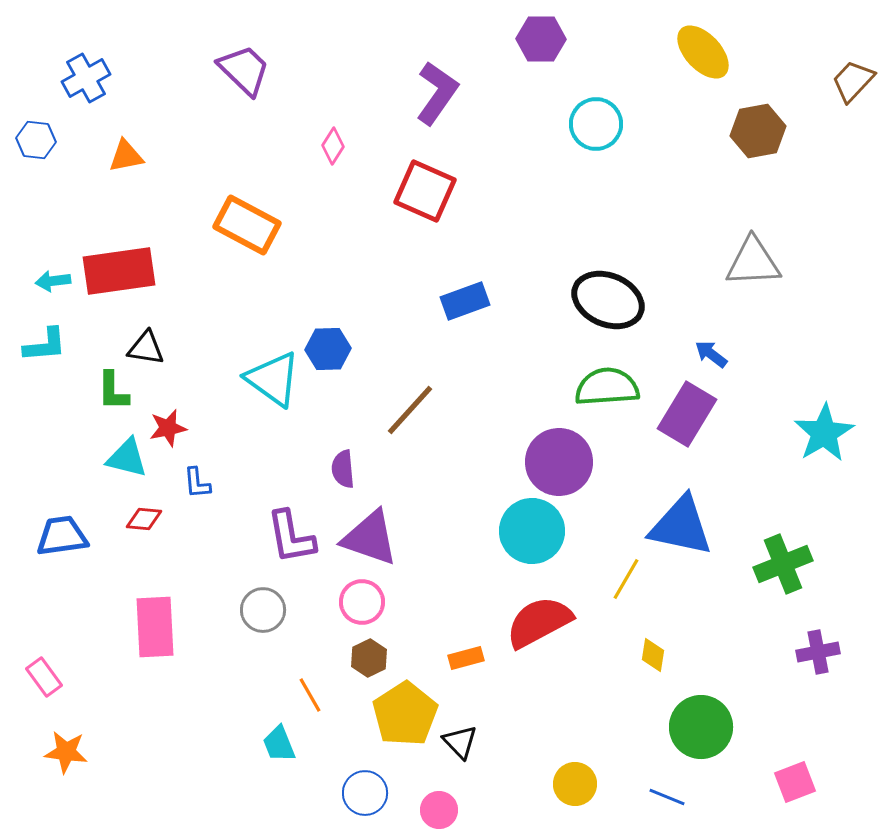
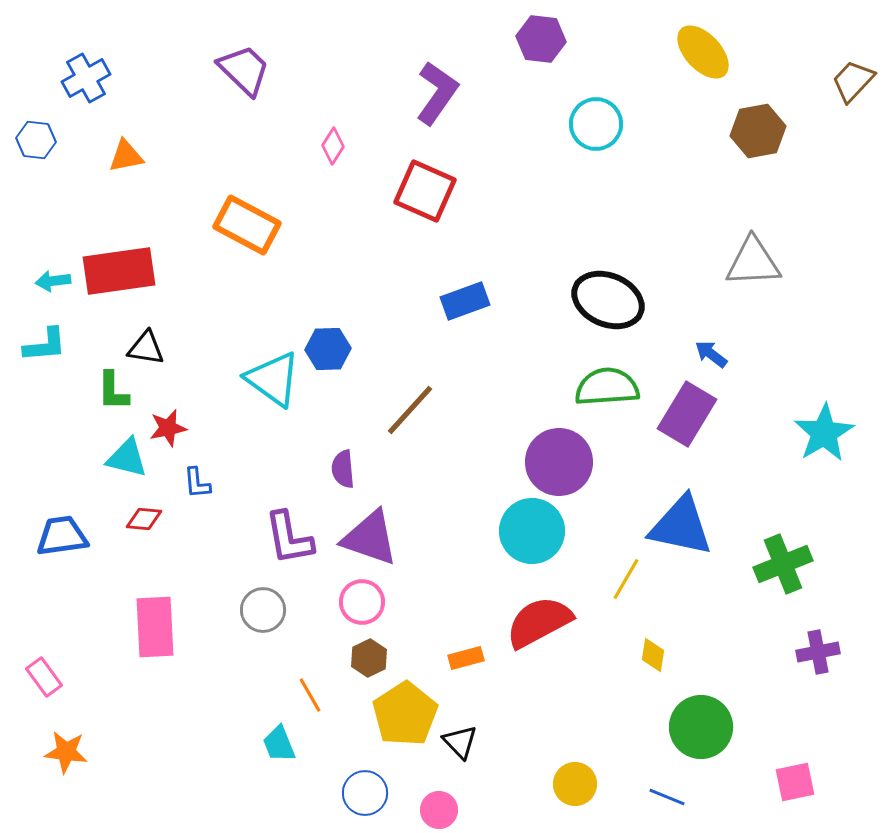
purple hexagon at (541, 39): rotated 6 degrees clockwise
purple L-shape at (291, 537): moved 2 px left, 1 px down
pink square at (795, 782): rotated 9 degrees clockwise
